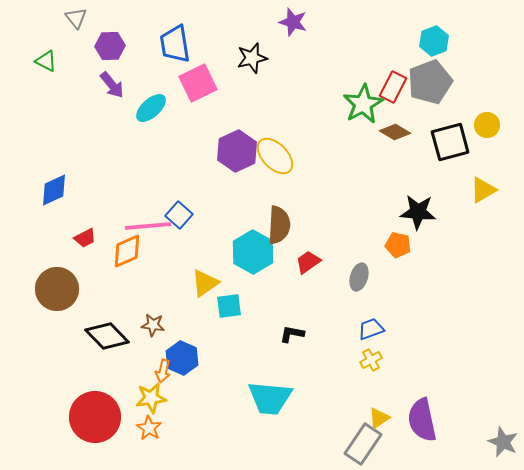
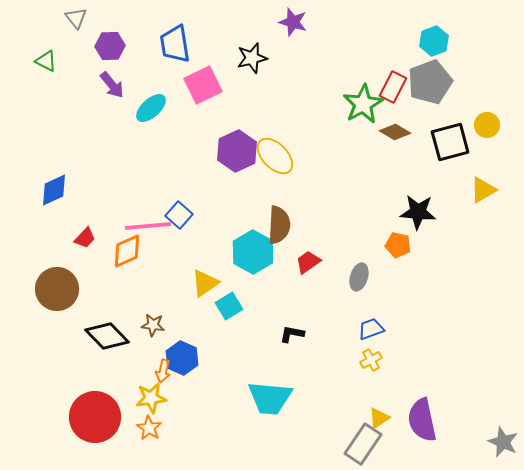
pink square at (198, 83): moved 5 px right, 2 px down
red trapezoid at (85, 238): rotated 20 degrees counterclockwise
cyan square at (229, 306): rotated 24 degrees counterclockwise
